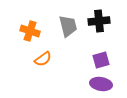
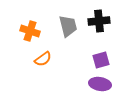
purple ellipse: moved 1 px left
